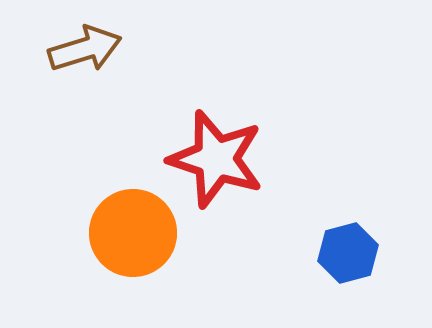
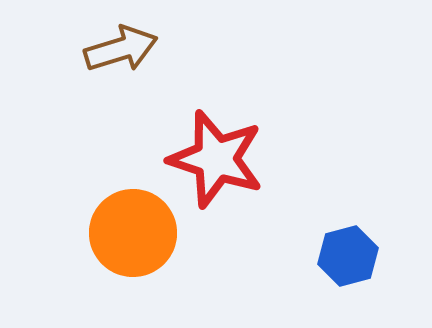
brown arrow: moved 36 px right
blue hexagon: moved 3 px down
